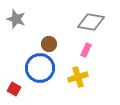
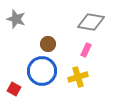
brown circle: moved 1 px left
blue circle: moved 2 px right, 3 px down
